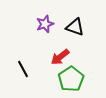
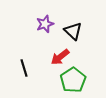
black triangle: moved 2 px left, 4 px down; rotated 24 degrees clockwise
black line: moved 1 px right, 1 px up; rotated 12 degrees clockwise
green pentagon: moved 2 px right, 1 px down
